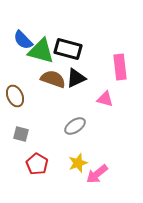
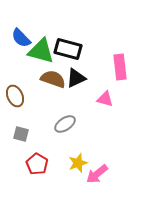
blue semicircle: moved 2 px left, 2 px up
gray ellipse: moved 10 px left, 2 px up
